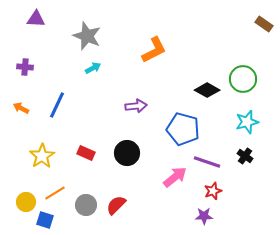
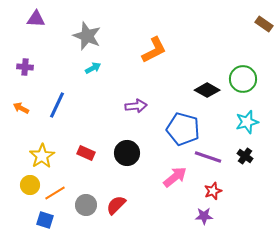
purple line: moved 1 px right, 5 px up
yellow circle: moved 4 px right, 17 px up
